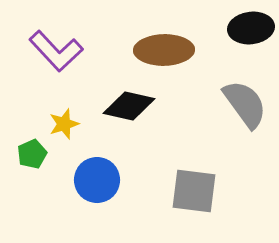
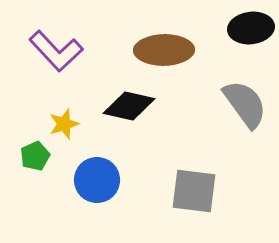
green pentagon: moved 3 px right, 2 px down
